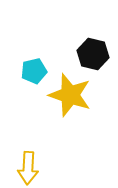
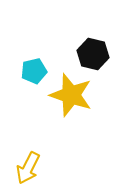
yellow star: moved 1 px right
yellow arrow: rotated 24 degrees clockwise
